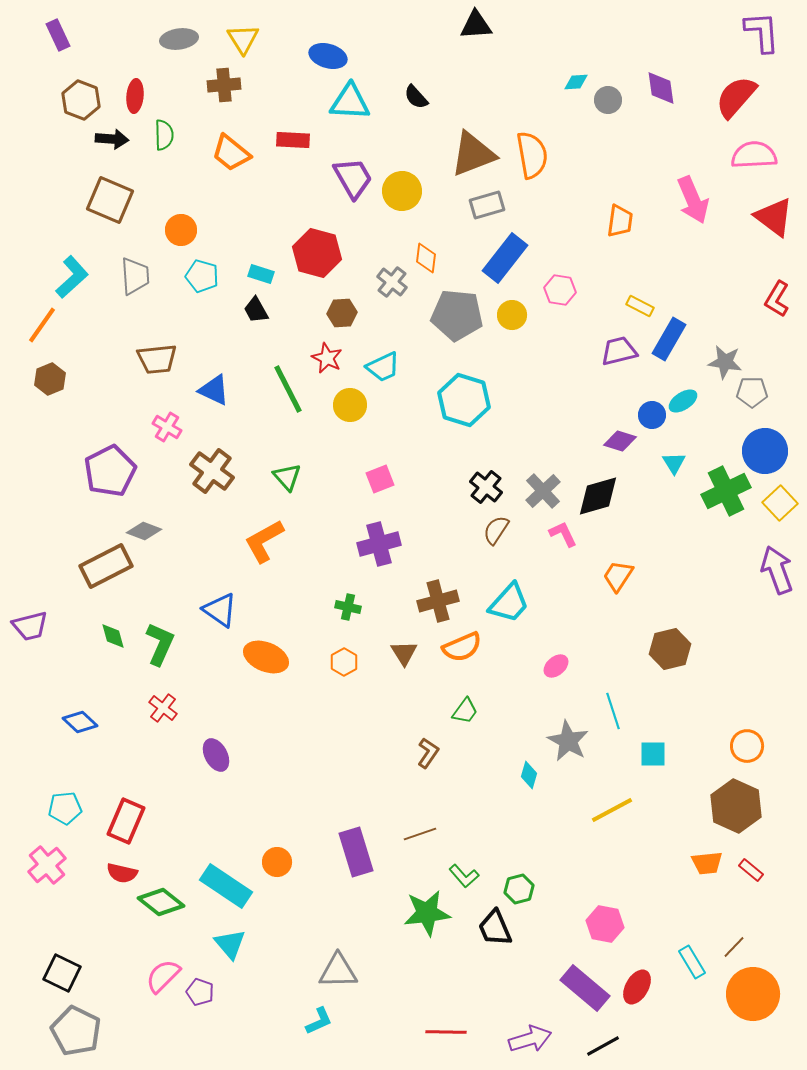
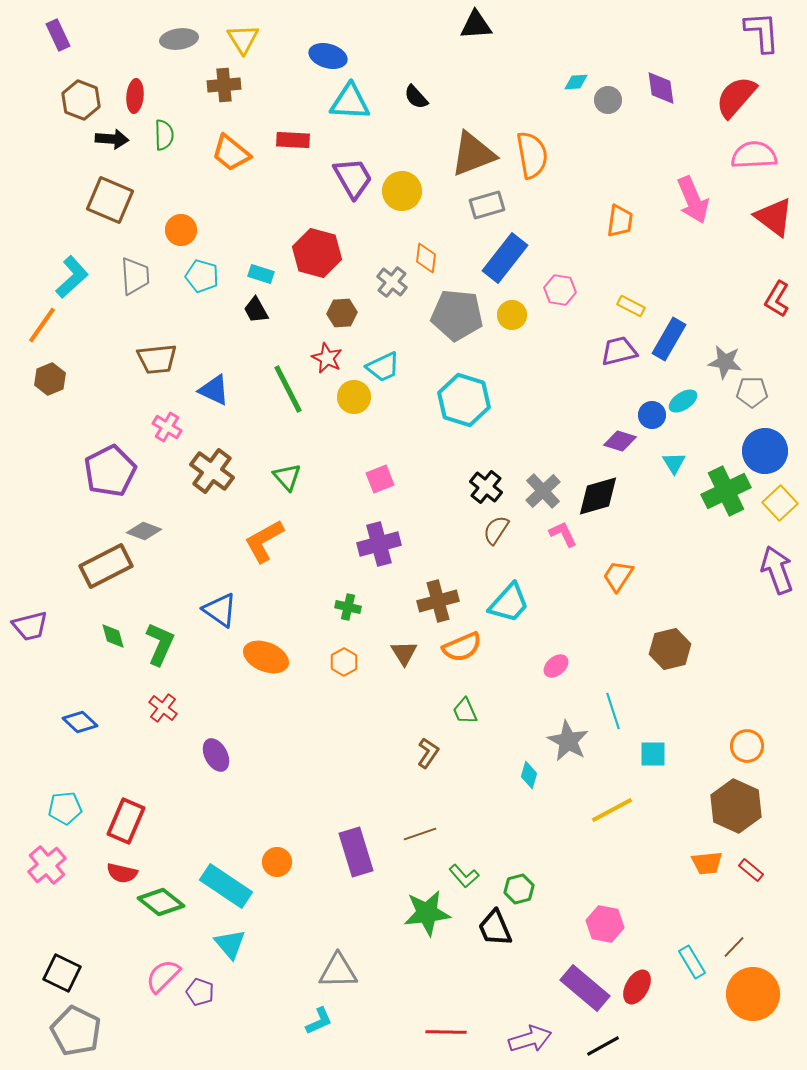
yellow rectangle at (640, 306): moved 9 px left
yellow circle at (350, 405): moved 4 px right, 8 px up
green trapezoid at (465, 711): rotated 120 degrees clockwise
